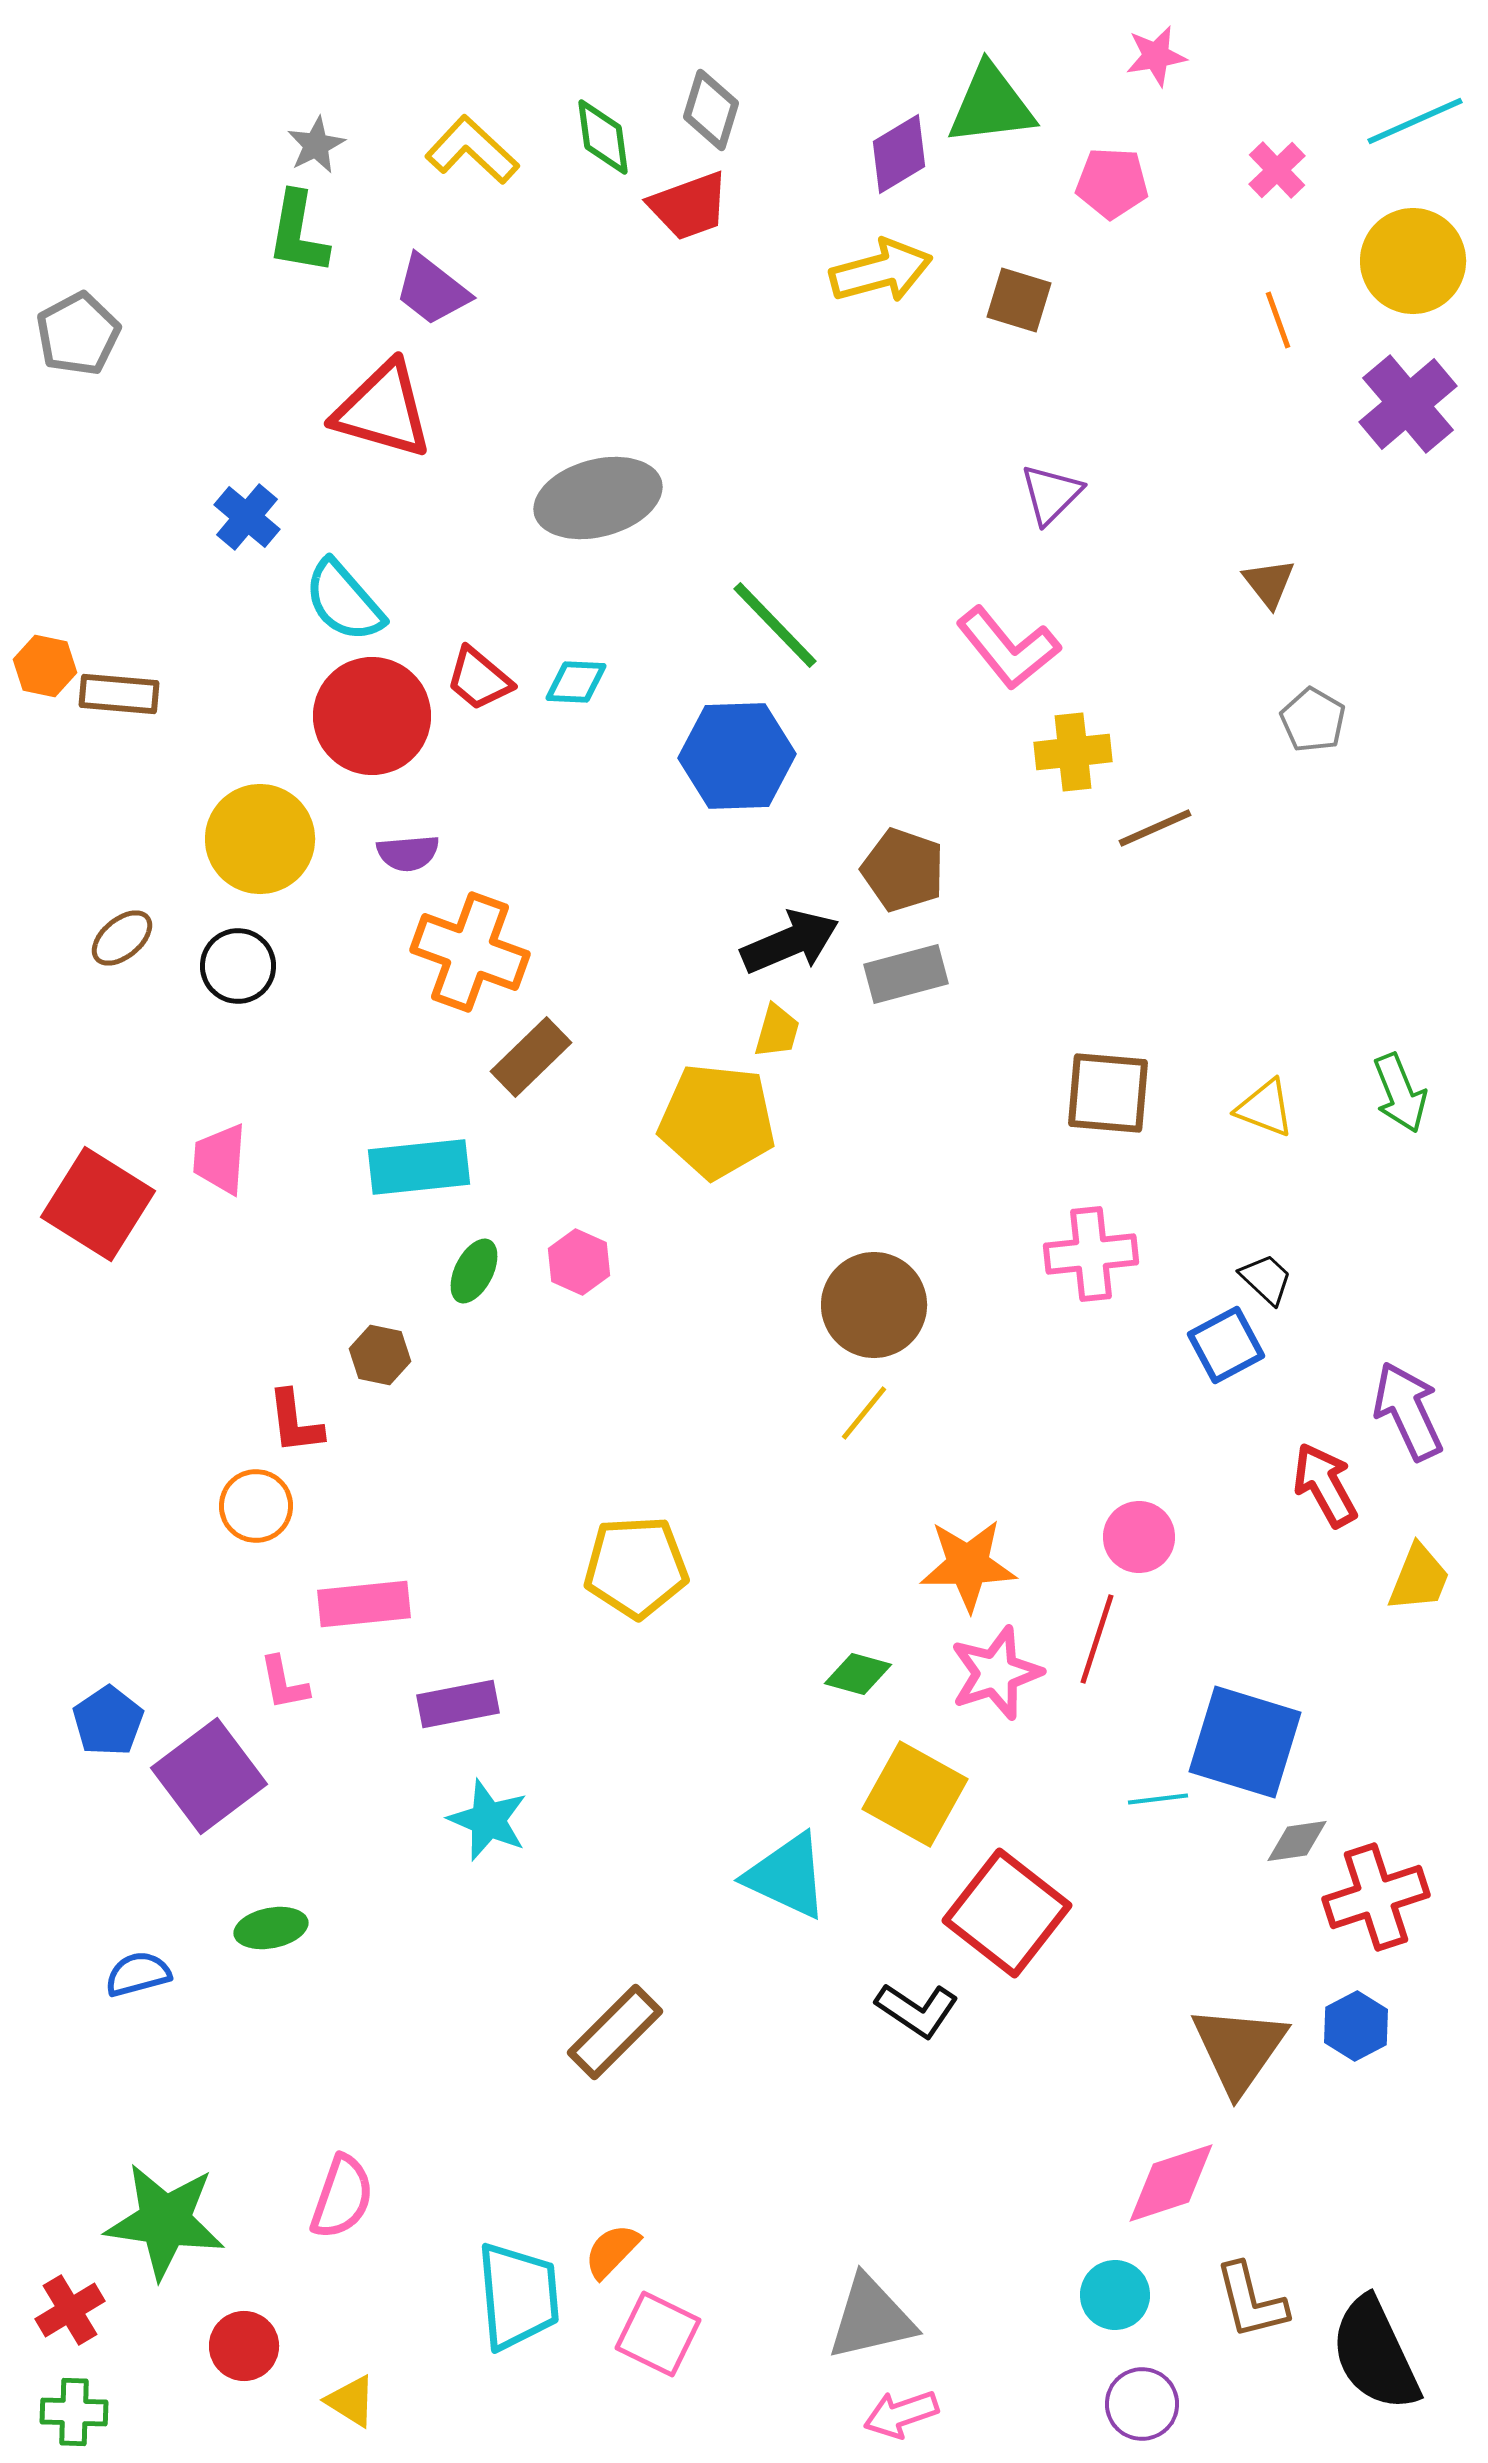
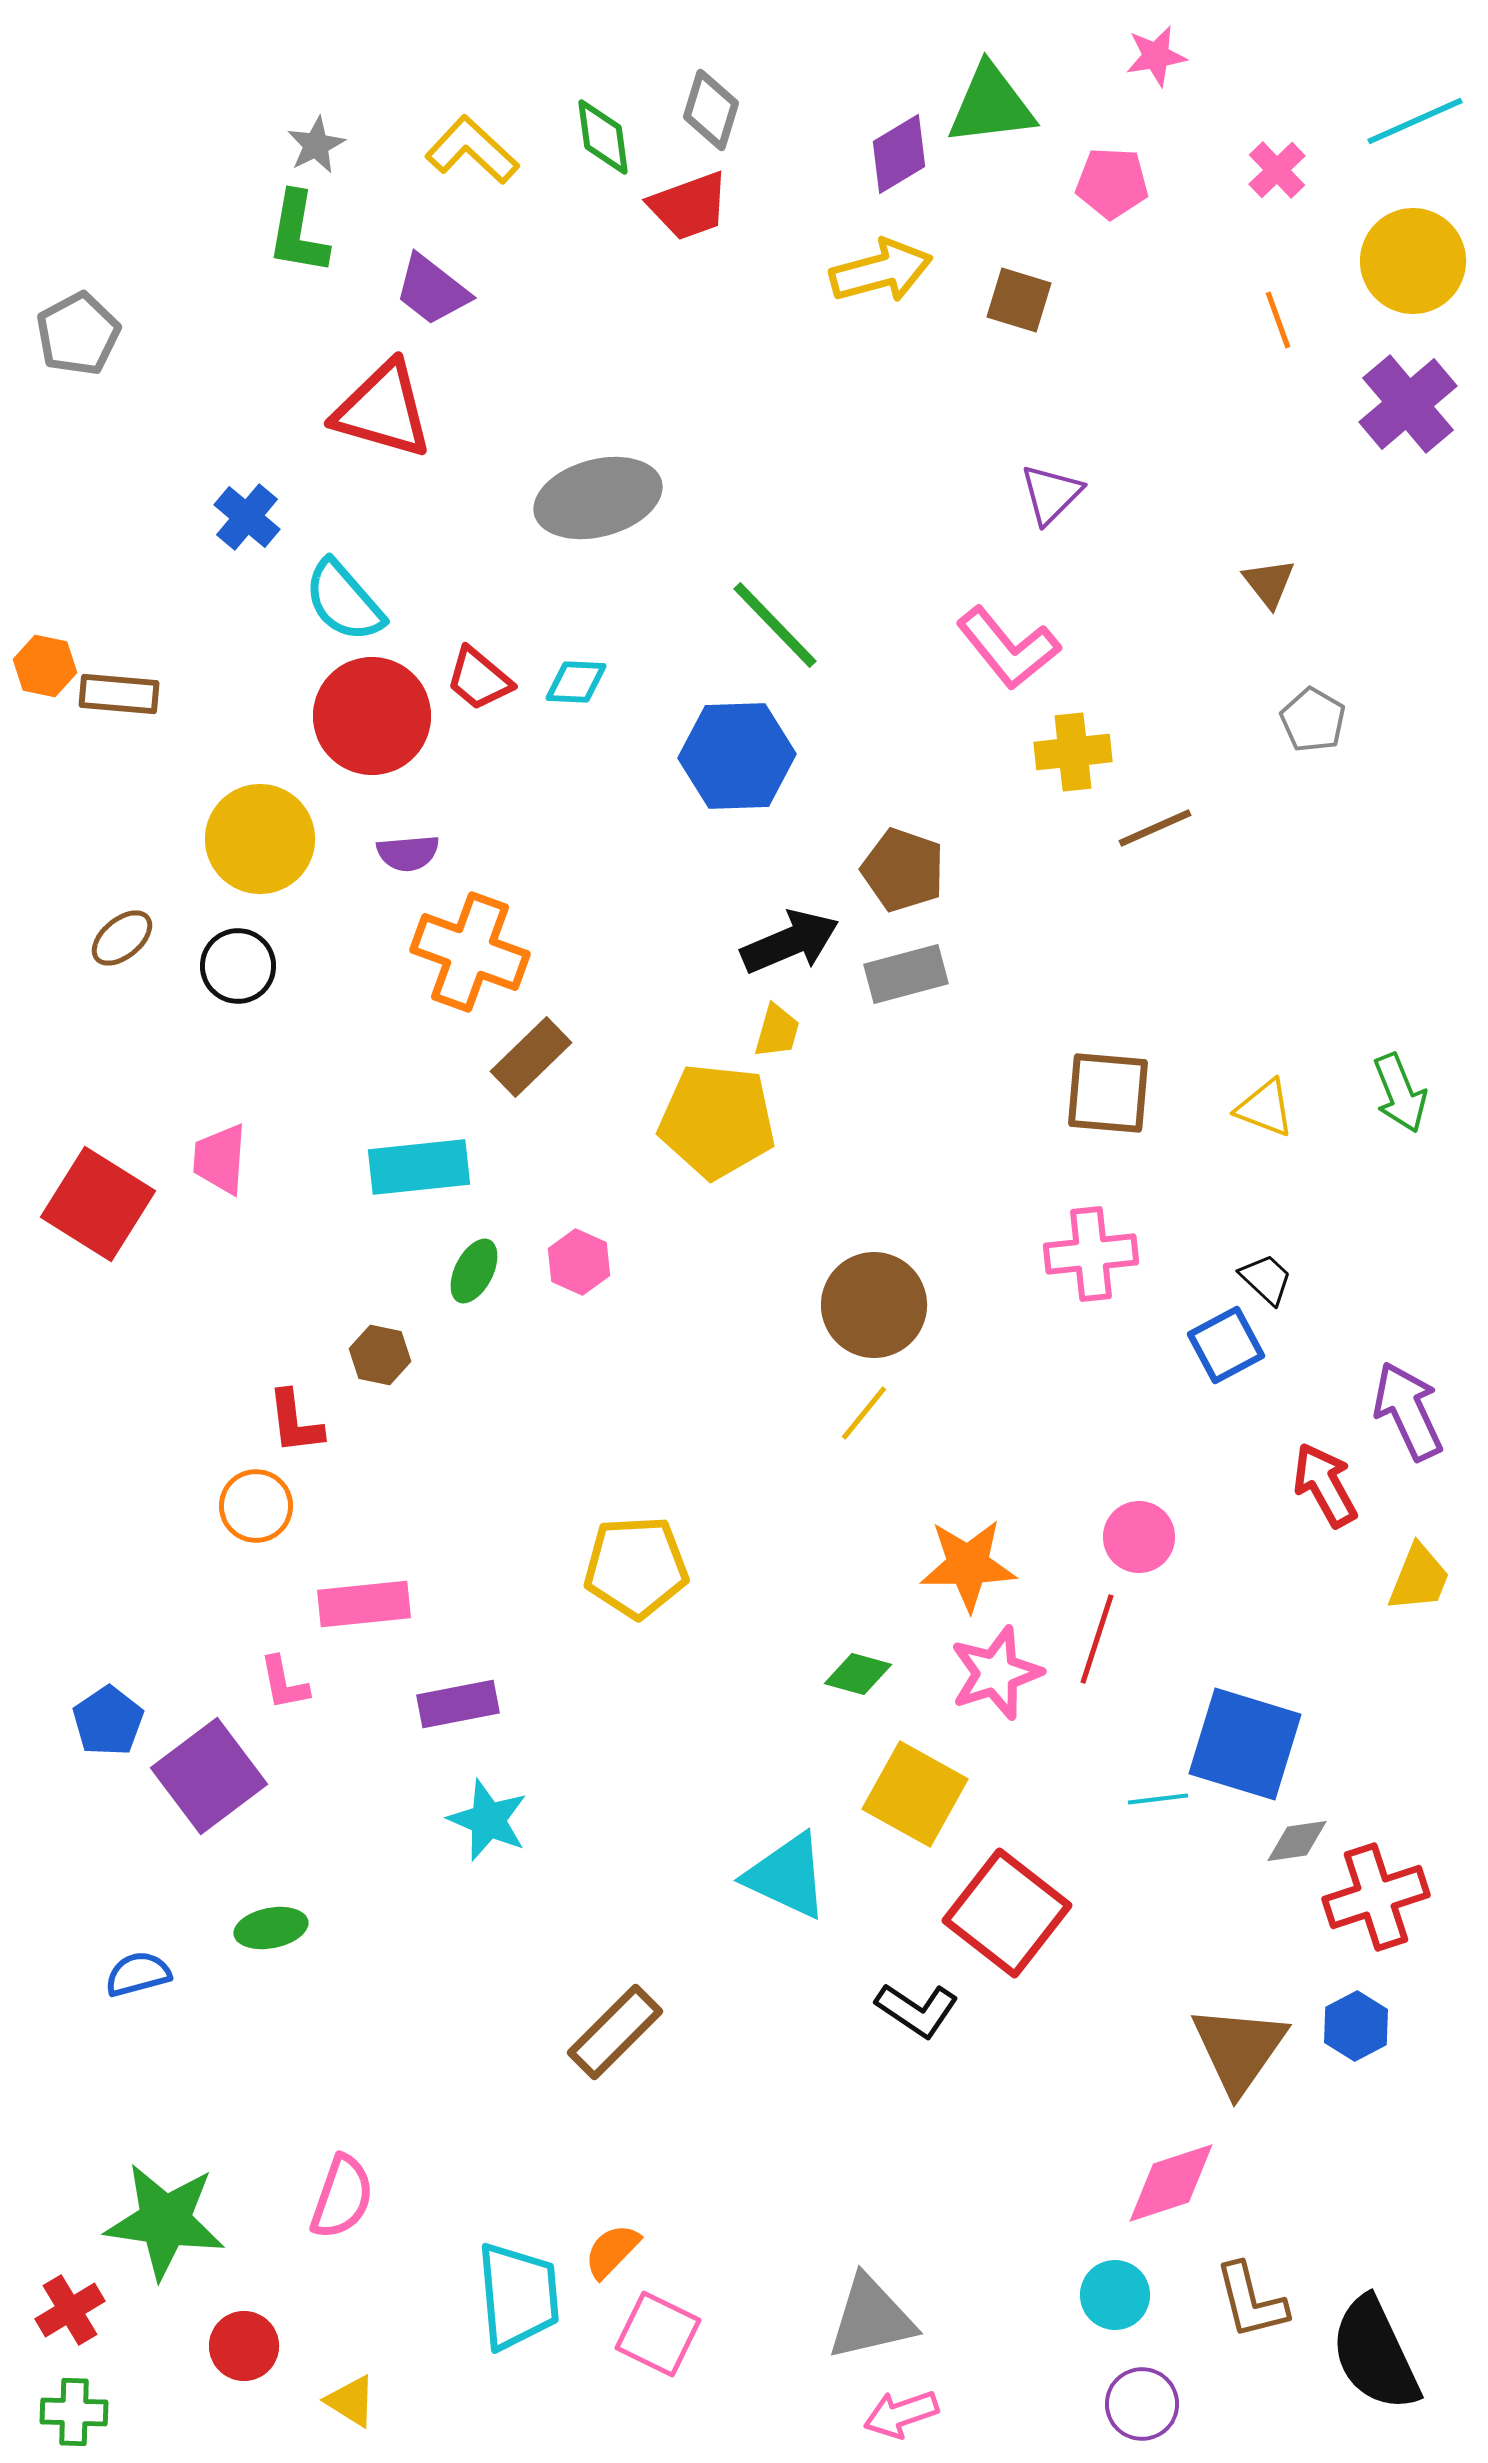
blue square at (1245, 1742): moved 2 px down
